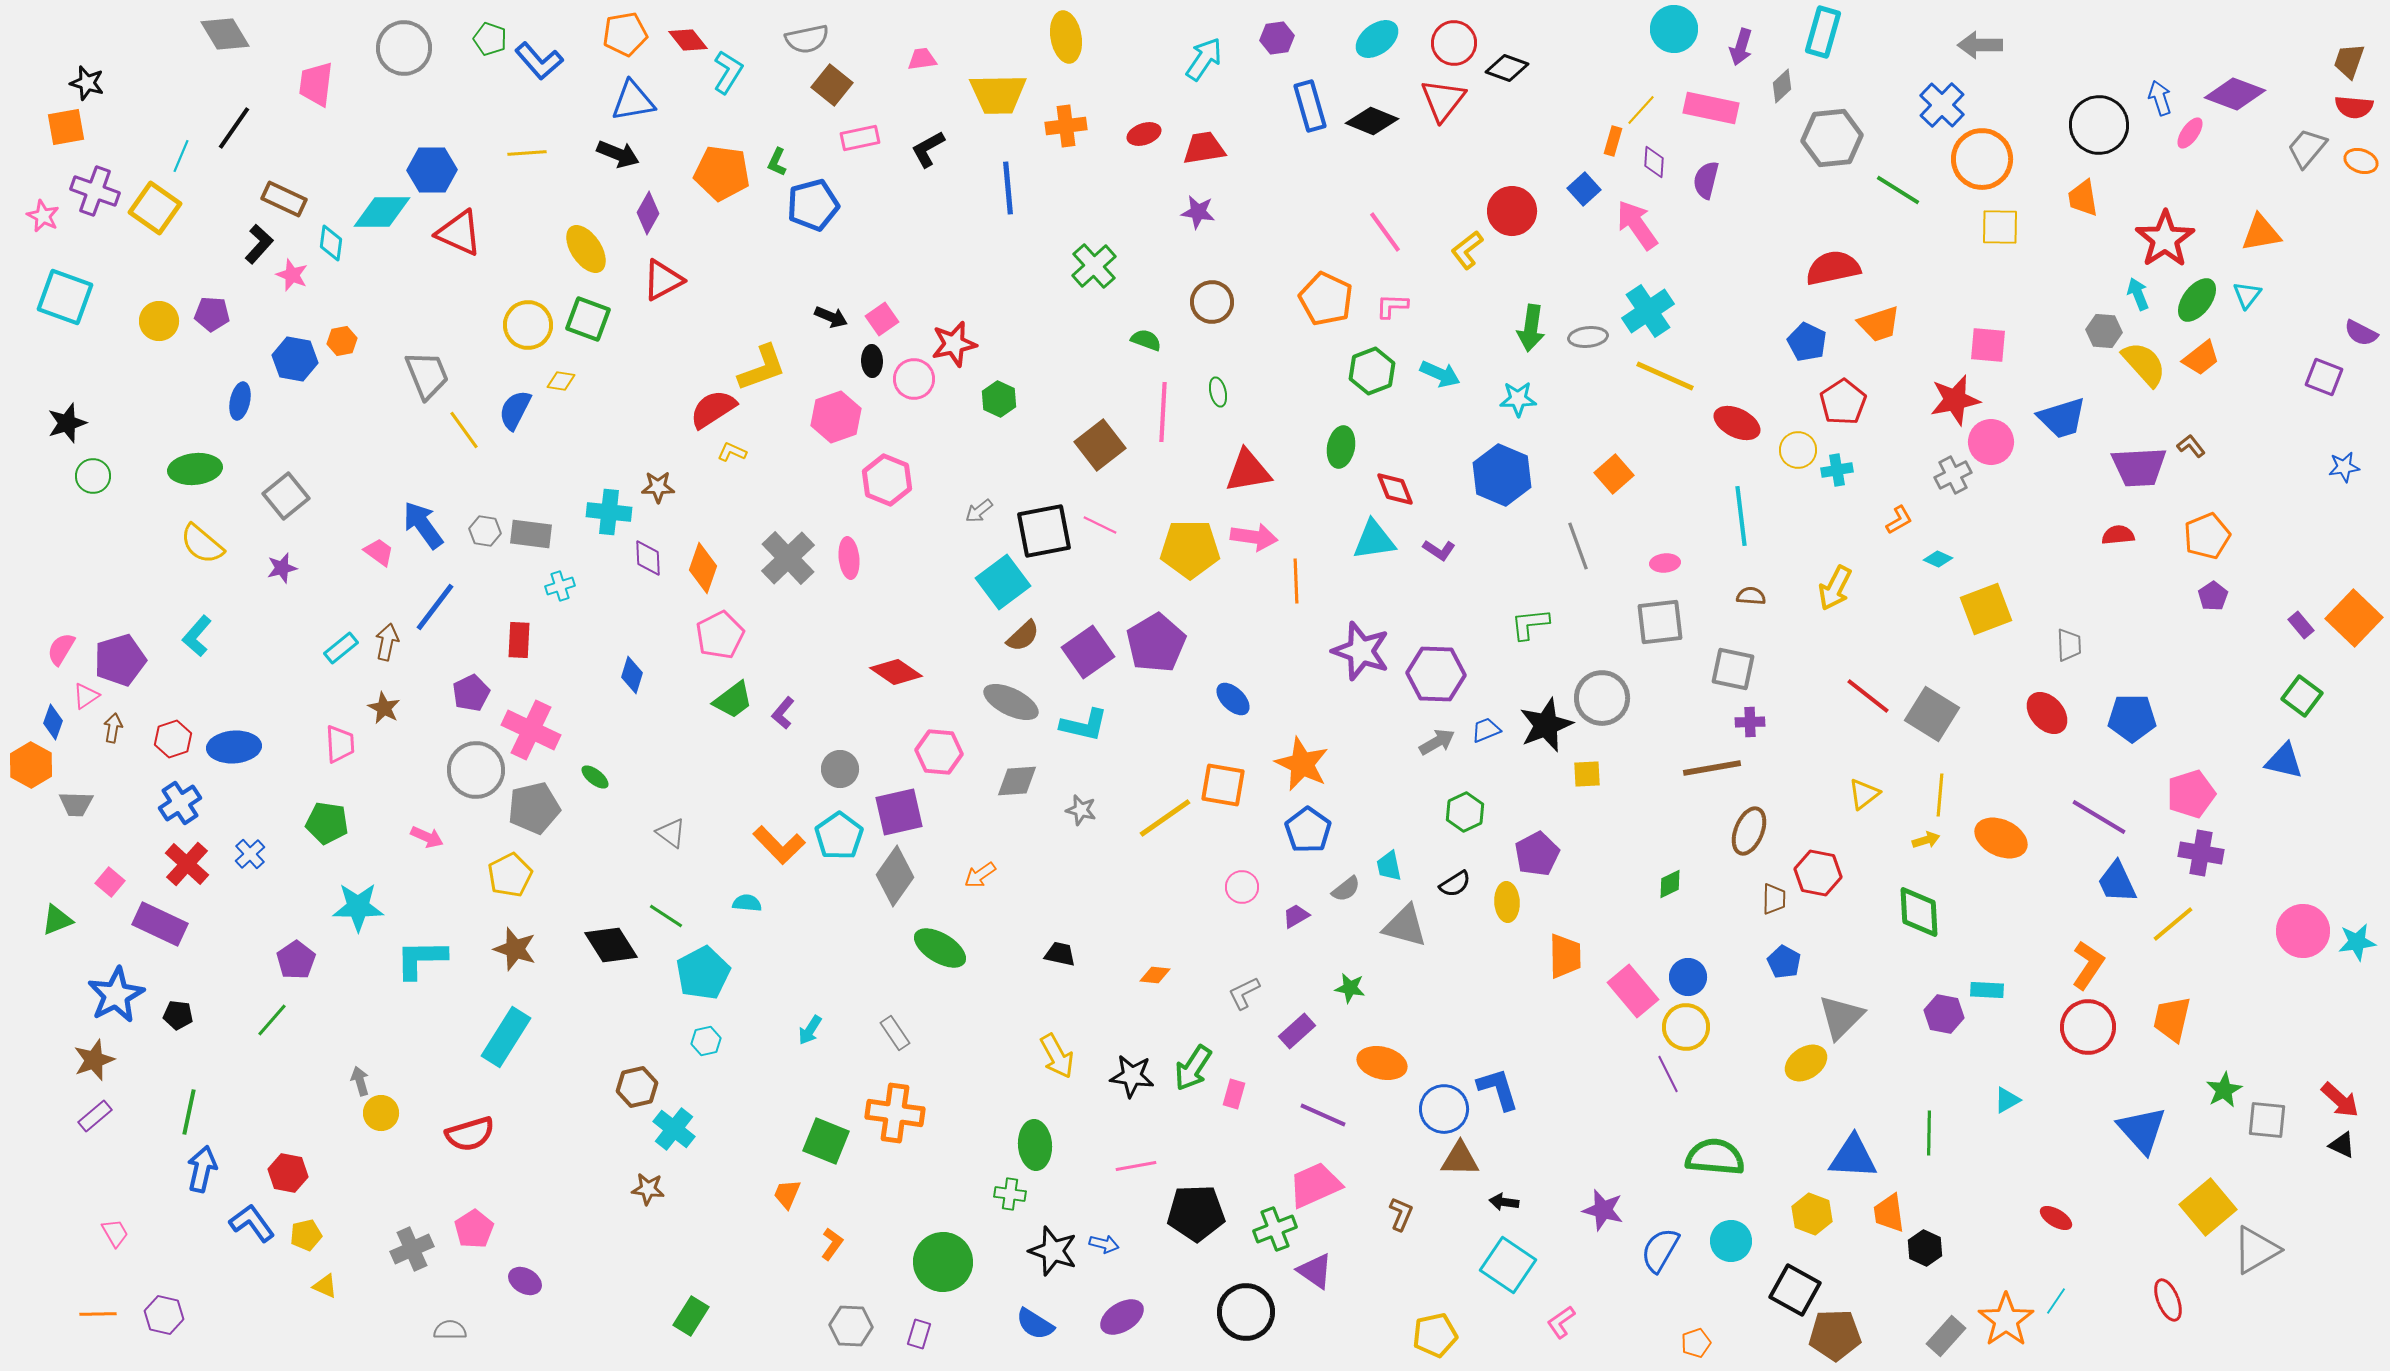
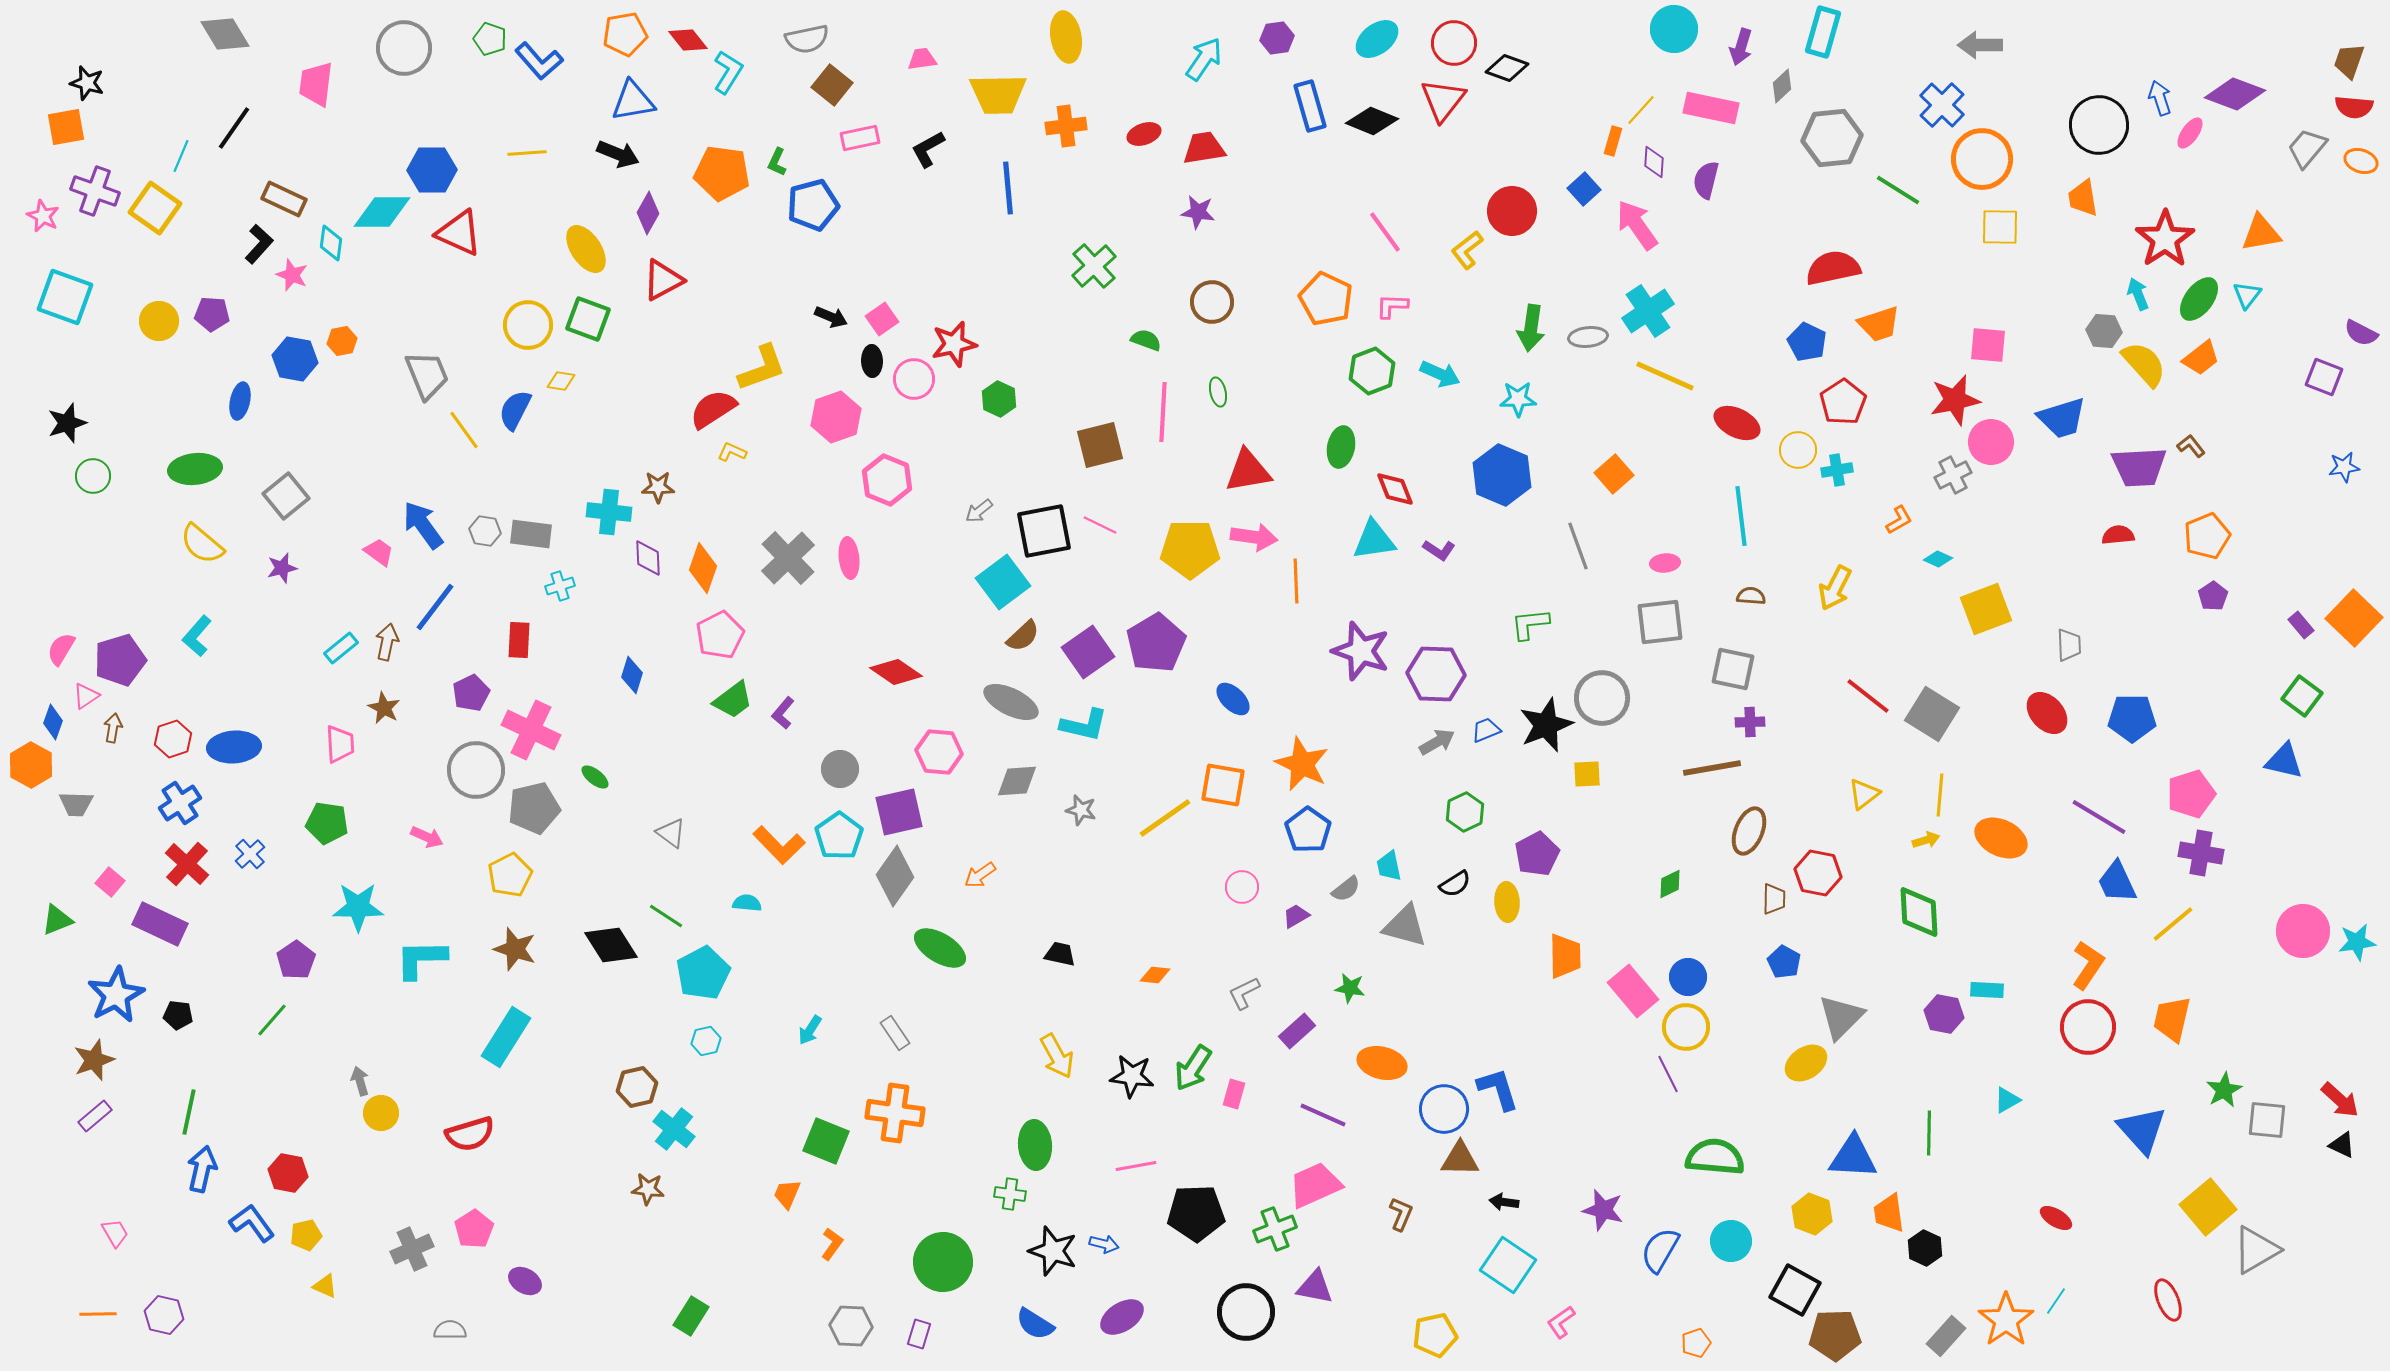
green ellipse at (2197, 300): moved 2 px right, 1 px up
brown square at (1100, 445): rotated 24 degrees clockwise
purple triangle at (1315, 1271): moved 16 px down; rotated 24 degrees counterclockwise
